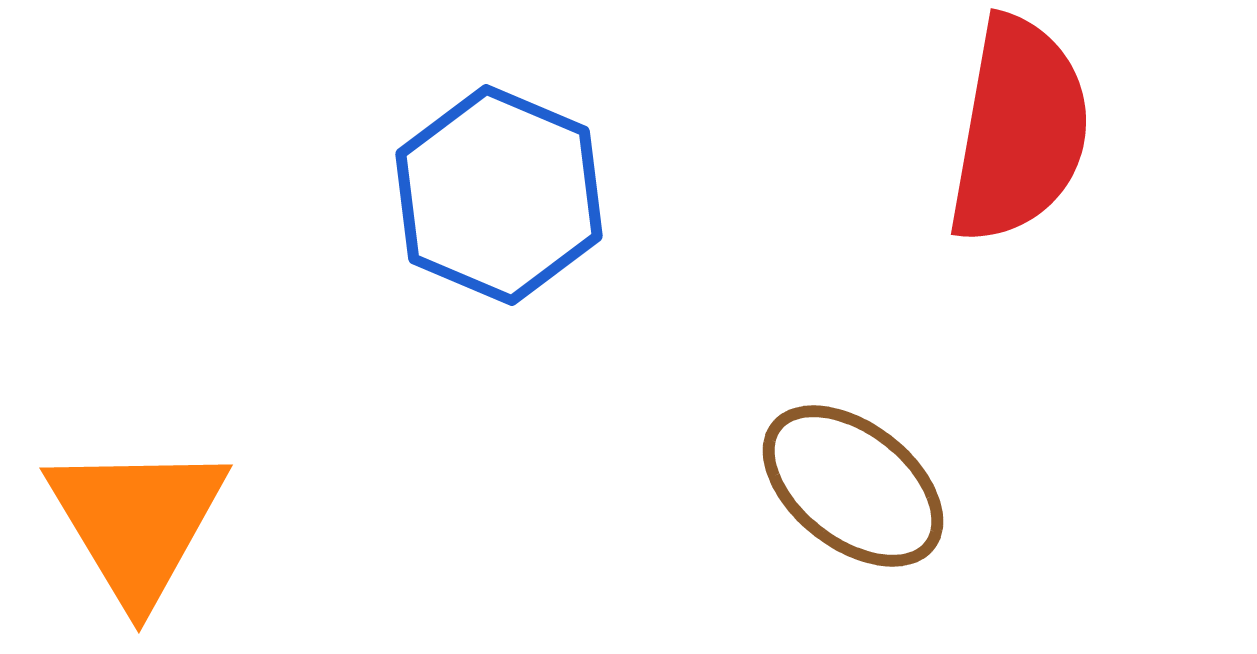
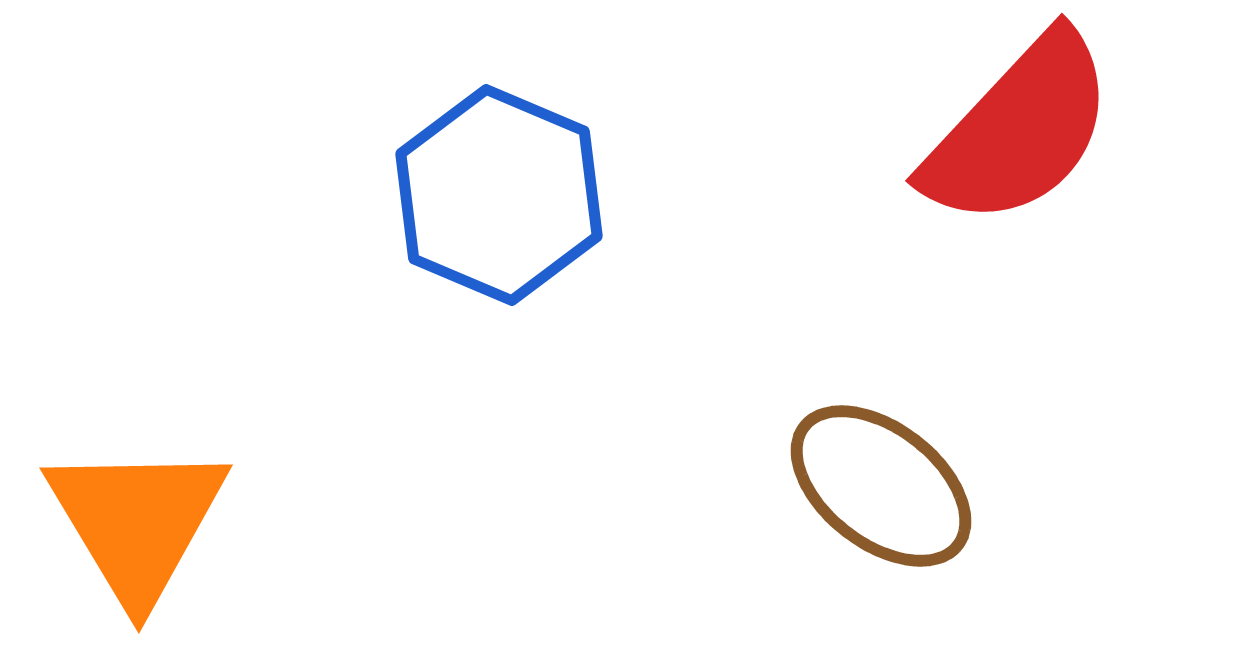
red semicircle: rotated 33 degrees clockwise
brown ellipse: moved 28 px right
